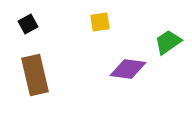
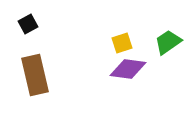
yellow square: moved 22 px right, 21 px down; rotated 10 degrees counterclockwise
